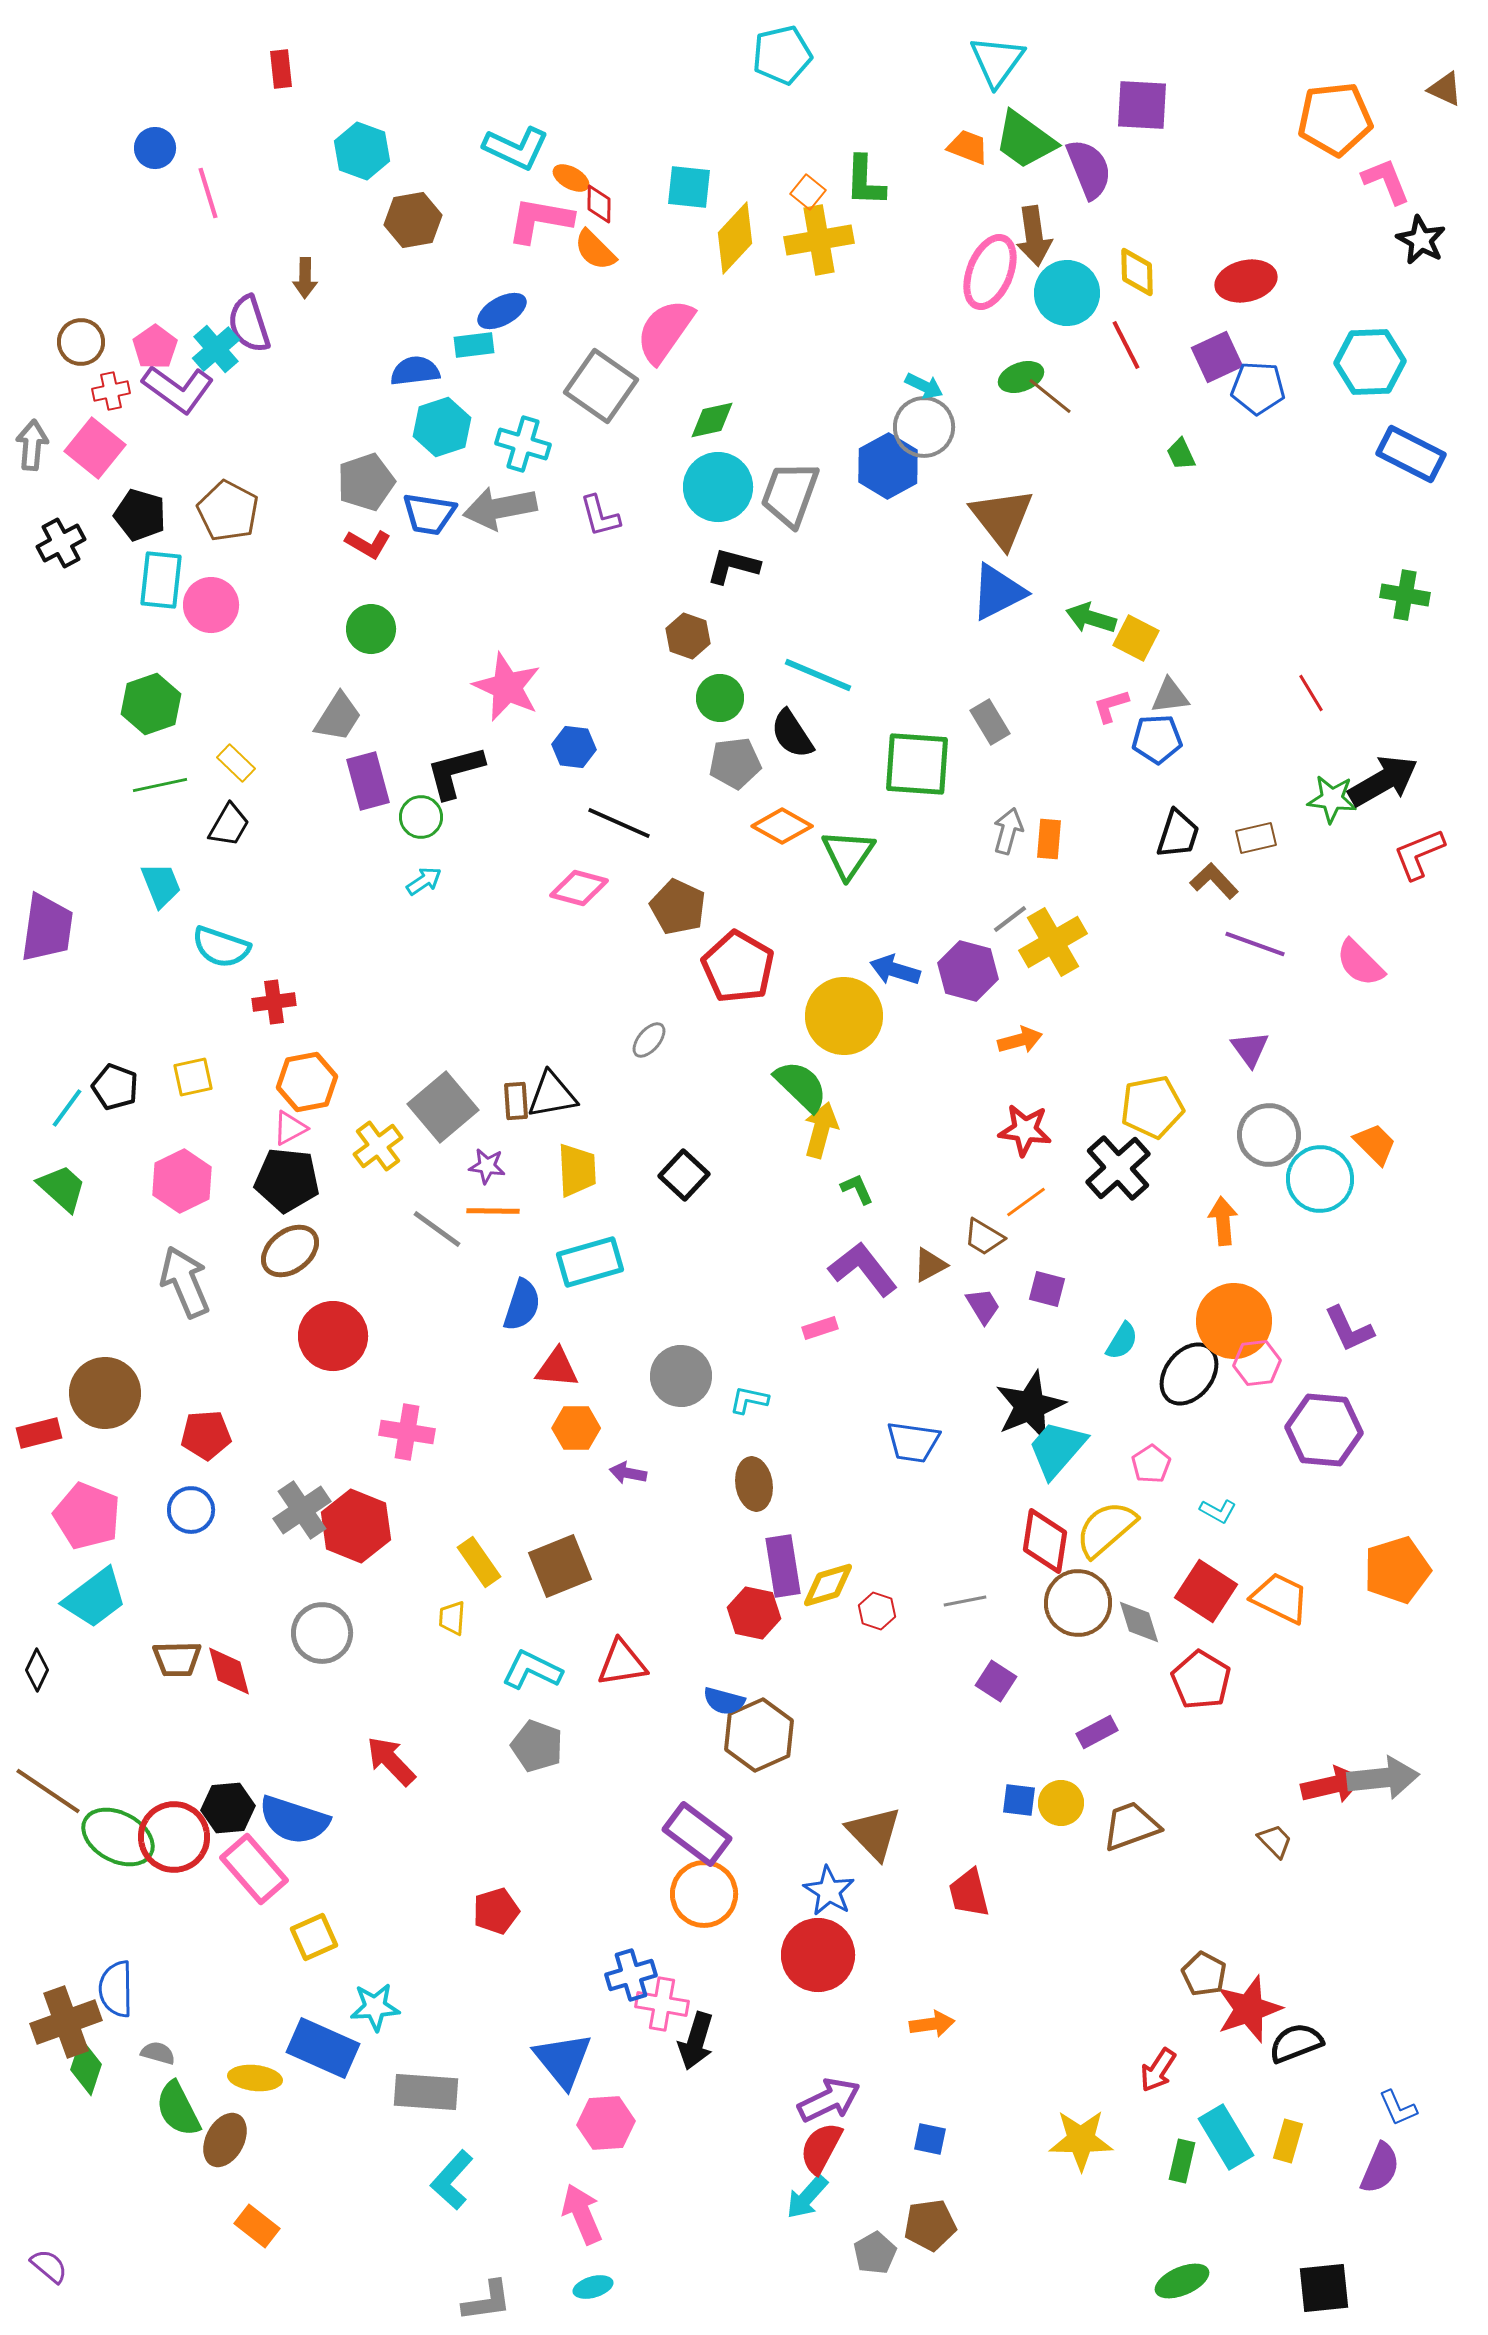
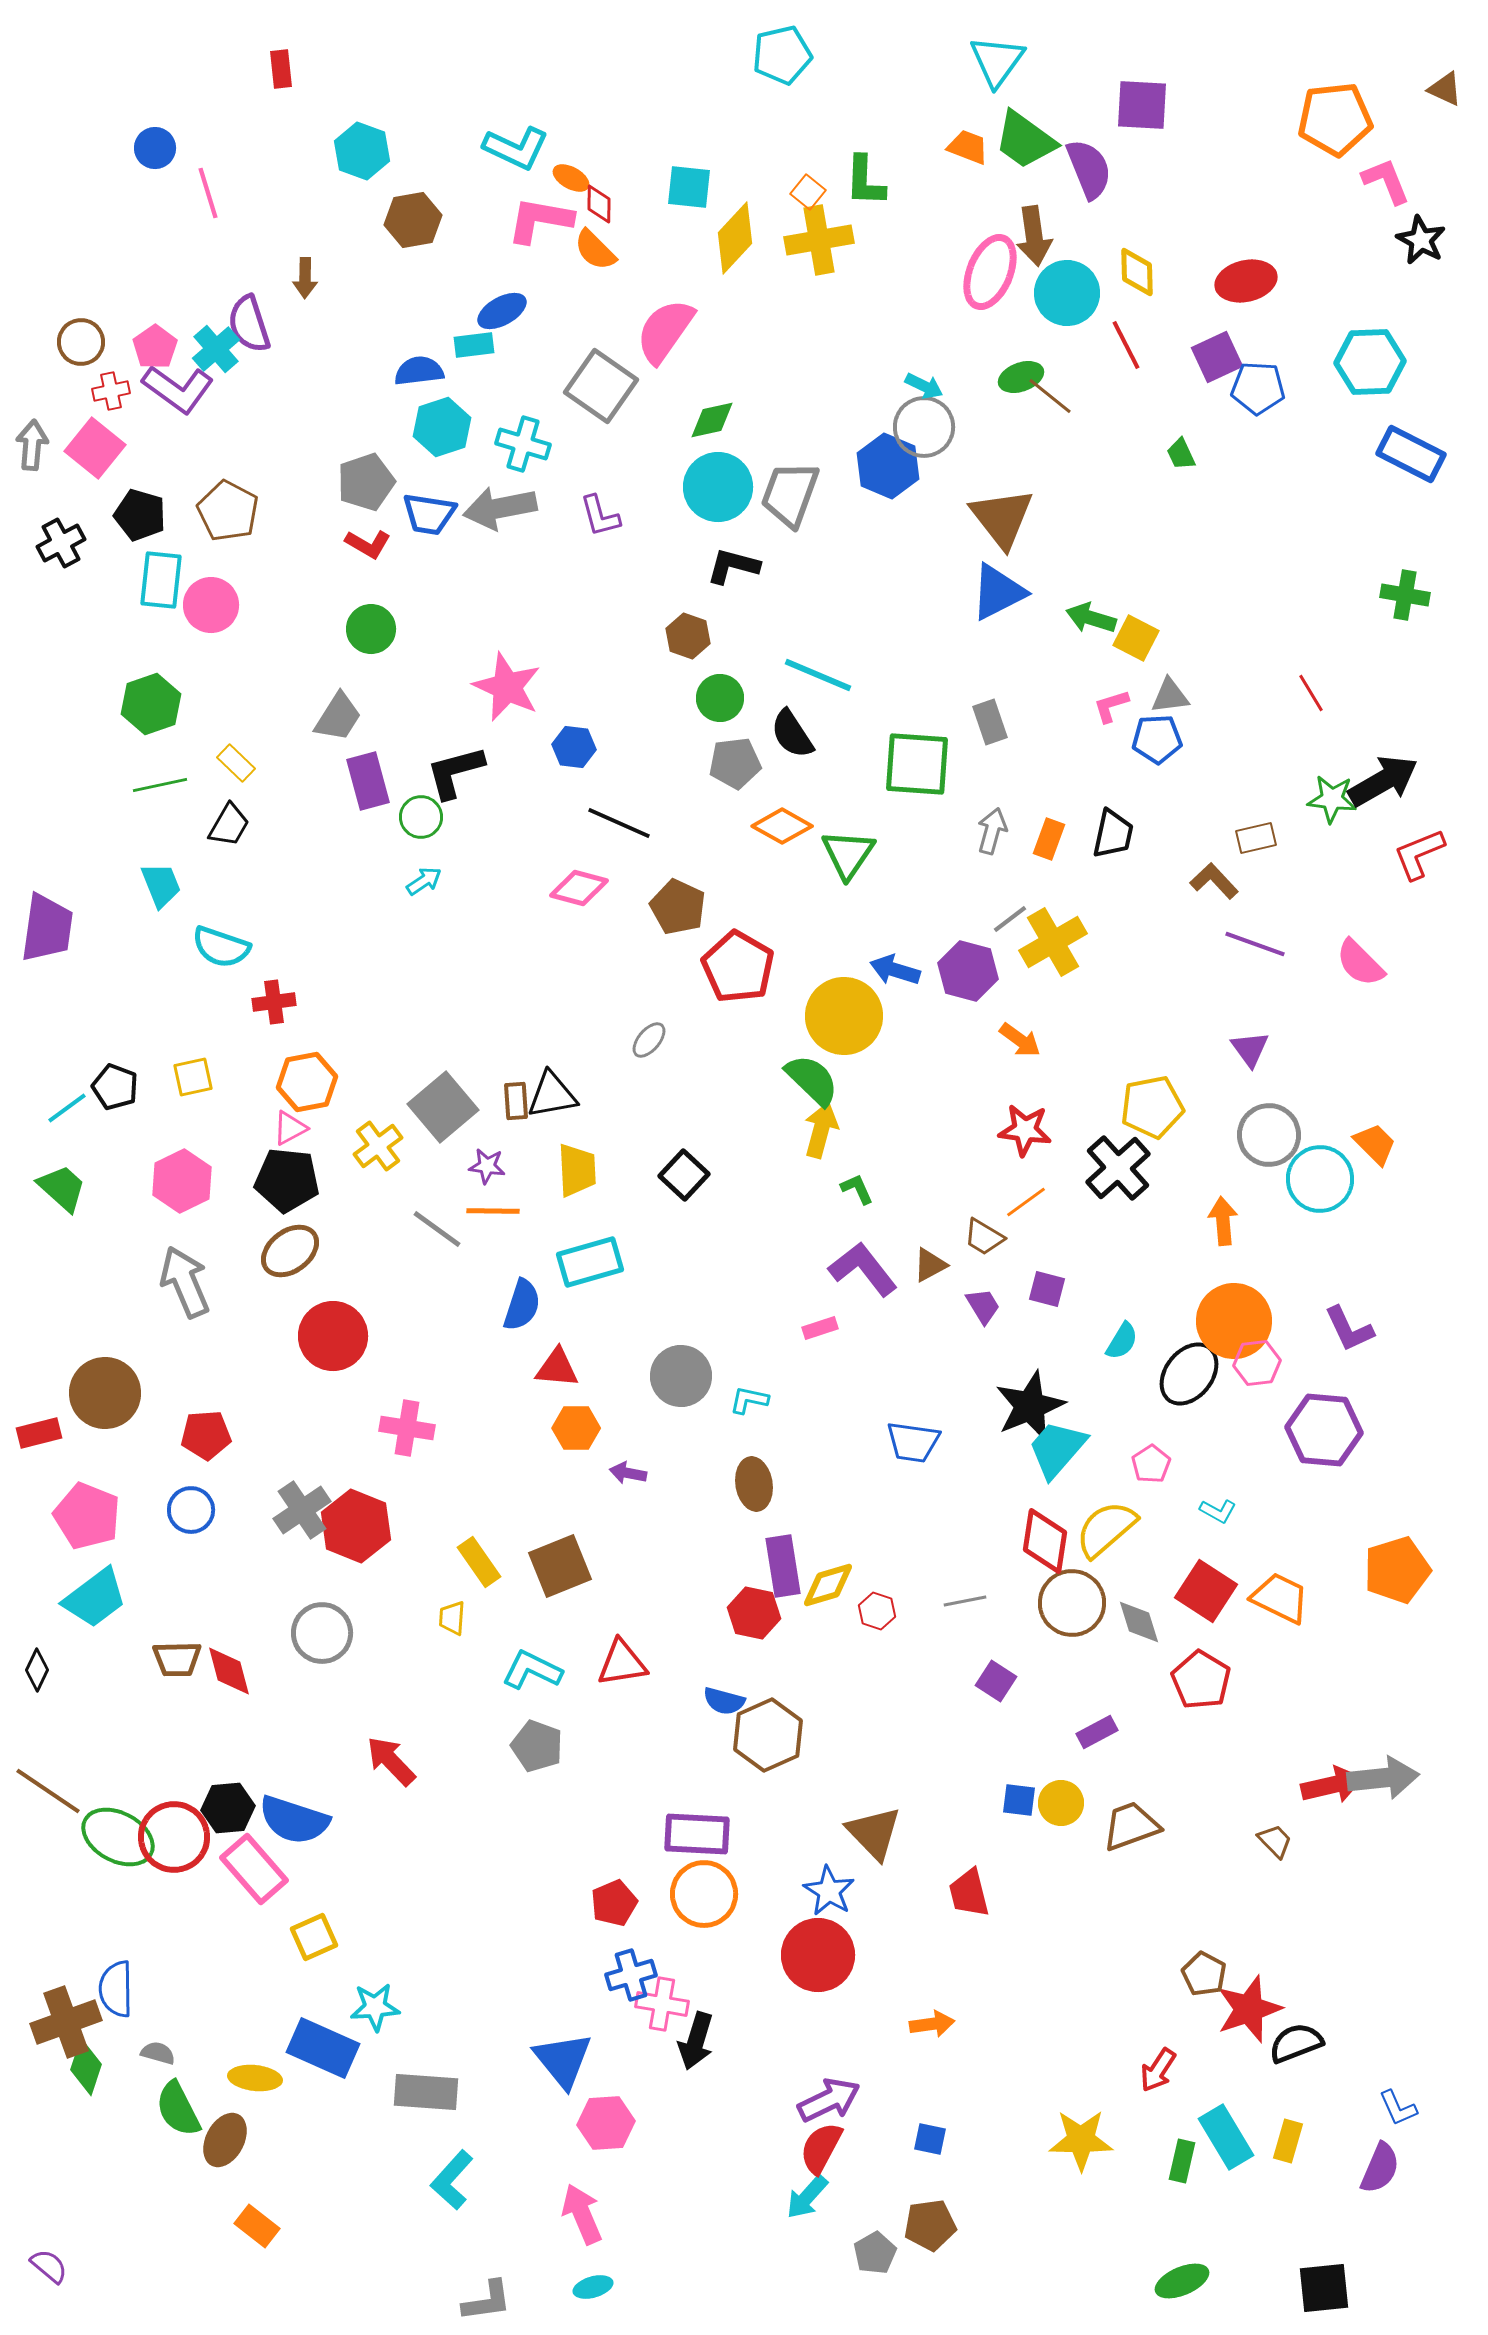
blue semicircle at (415, 371): moved 4 px right
blue hexagon at (888, 466): rotated 8 degrees counterclockwise
gray rectangle at (990, 722): rotated 12 degrees clockwise
gray arrow at (1008, 831): moved 16 px left
black trapezoid at (1178, 834): moved 65 px left; rotated 6 degrees counterclockwise
orange rectangle at (1049, 839): rotated 15 degrees clockwise
orange arrow at (1020, 1040): rotated 51 degrees clockwise
green semicircle at (801, 1086): moved 11 px right, 6 px up
cyan line at (67, 1108): rotated 18 degrees clockwise
pink cross at (407, 1432): moved 4 px up
brown circle at (1078, 1603): moved 6 px left
brown hexagon at (759, 1735): moved 9 px right
purple rectangle at (697, 1834): rotated 34 degrees counterclockwise
red pentagon at (496, 1911): moved 118 px right, 8 px up; rotated 6 degrees counterclockwise
